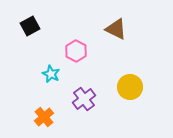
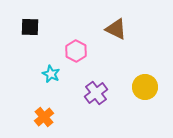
black square: moved 1 px down; rotated 30 degrees clockwise
yellow circle: moved 15 px right
purple cross: moved 12 px right, 6 px up
